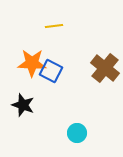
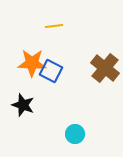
cyan circle: moved 2 px left, 1 px down
